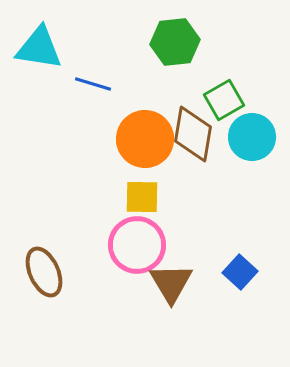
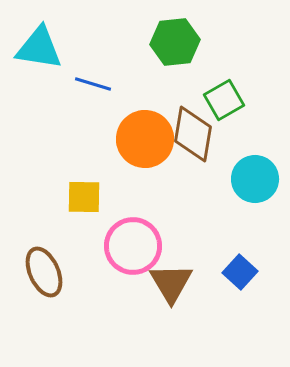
cyan circle: moved 3 px right, 42 px down
yellow square: moved 58 px left
pink circle: moved 4 px left, 1 px down
